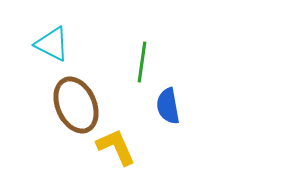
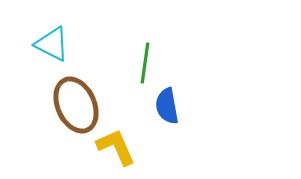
green line: moved 3 px right, 1 px down
blue semicircle: moved 1 px left
